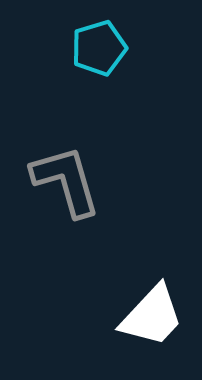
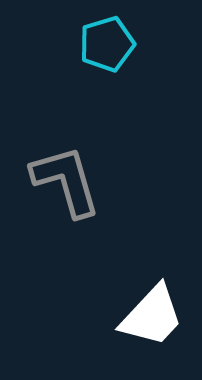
cyan pentagon: moved 8 px right, 4 px up
